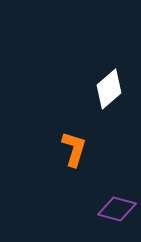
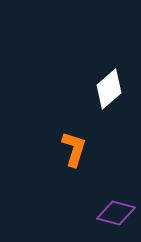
purple diamond: moved 1 px left, 4 px down
